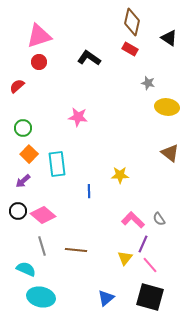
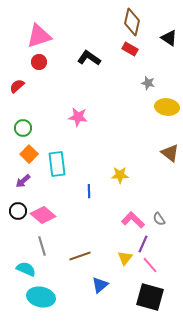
brown line: moved 4 px right, 6 px down; rotated 25 degrees counterclockwise
blue triangle: moved 6 px left, 13 px up
